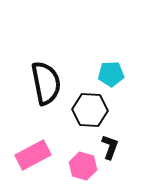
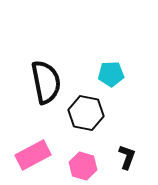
black semicircle: moved 1 px up
black hexagon: moved 4 px left, 3 px down; rotated 8 degrees clockwise
black L-shape: moved 17 px right, 10 px down
